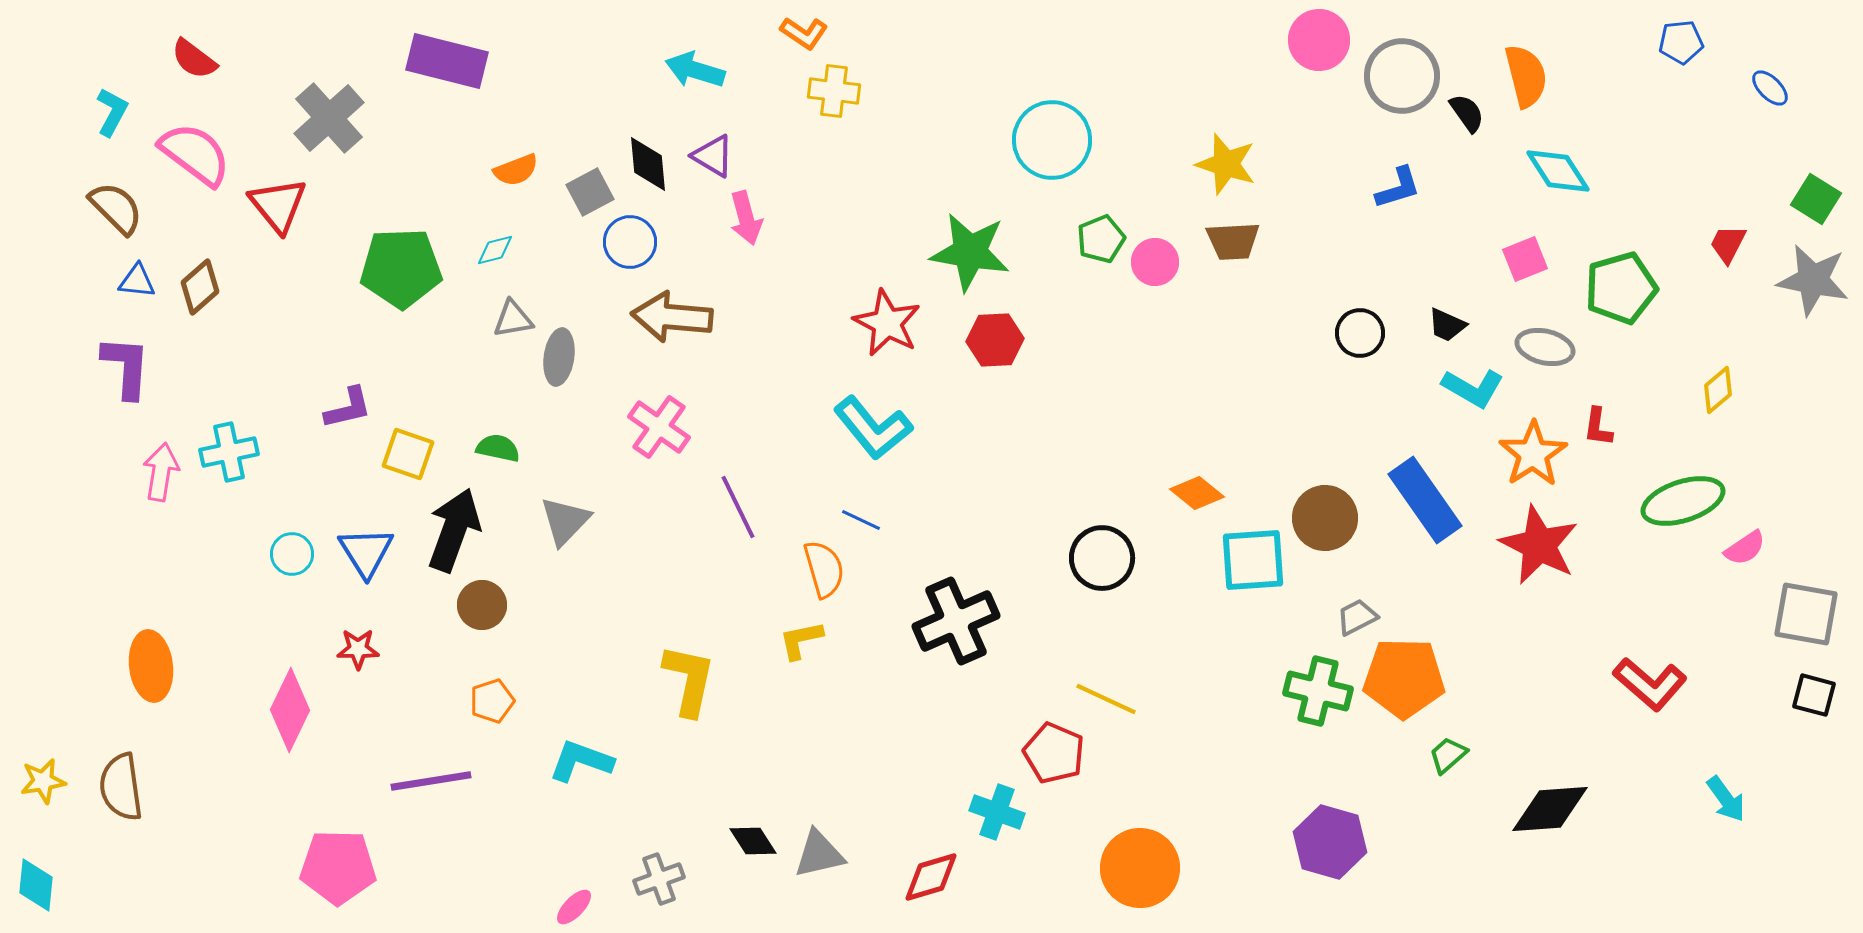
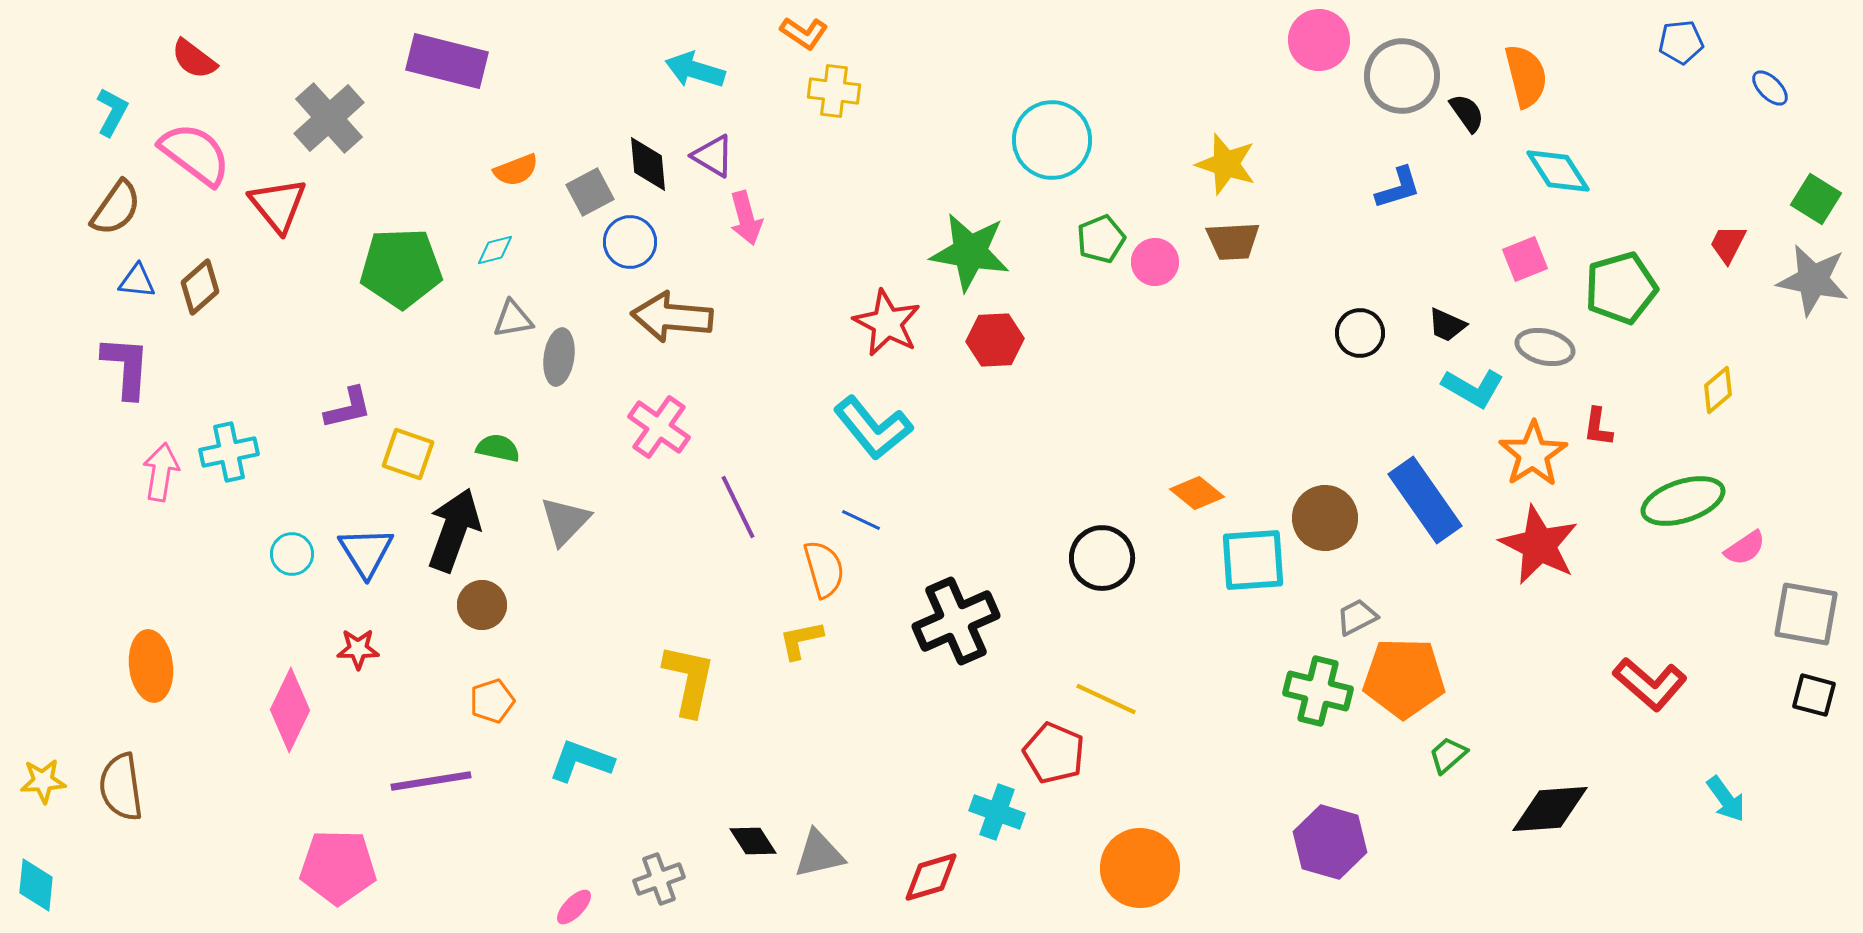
brown semicircle at (116, 208): rotated 80 degrees clockwise
yellow star at (43, 781): rotated 6 degrees clockwise
